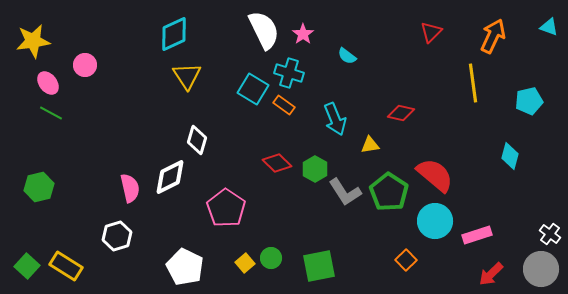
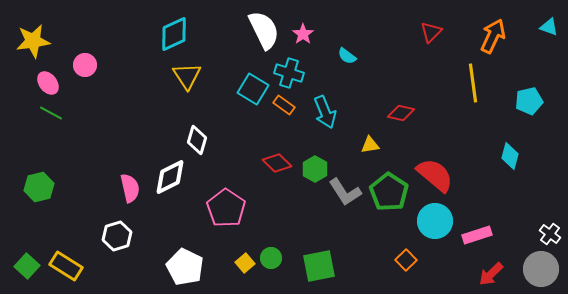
cyan arrow at (335, 119): moved 10 px left, 7 px up
